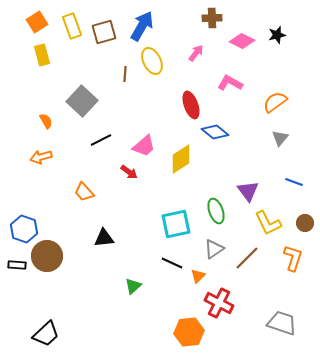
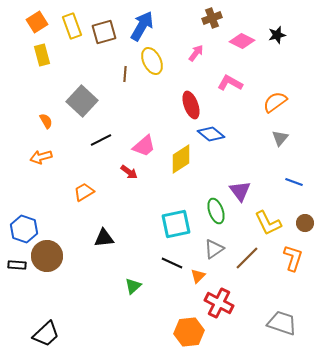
brown cross at (212, 18): rotated 18 degrees counterclockwise
blue diamond at (215, 132): moved 4 px left, 2 px down
purple triangle at (248, 191): moved 8 px left
orange trapezoid at (84, 192): rotated 100 degrees clockwise
